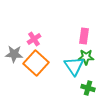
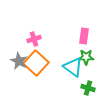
pink cross: rotated 16 degrees clockwise
gray star: moved 5 px right, 7 px down; rotated 24 degrees clockwise
cyan triangle: moved 1 px left, 1 px down; rotated 20 degrees counterclockwise
